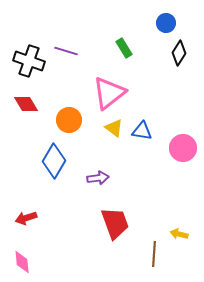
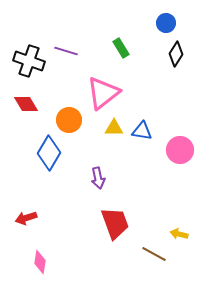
green rectangle: moved 3 px left
black diamond: moved 3 px left, 1 px down
pink triangle: moved 6 px left
yellow triangle: rotated 36 degrees counterclockwise
pink circle: moved 3 px left, 2 px down
blue diamond: moved 5 px left, 8 px up
purple arrow: rotated 85 degrees clockwise
brown line: rotated 65 degrees counterclockwise
pink diamond: moved 18 px right; rotated 15 degrees clockwise
